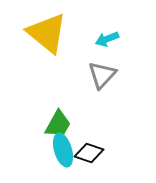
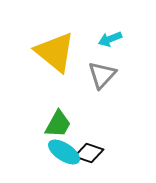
yellow triangle: moved 8 px right, 19 px down
cyan arrow: moved 3 px right
cyan ellipse: moved 1 px right, 2 px down; rotated 40 degrees counterclockwise
